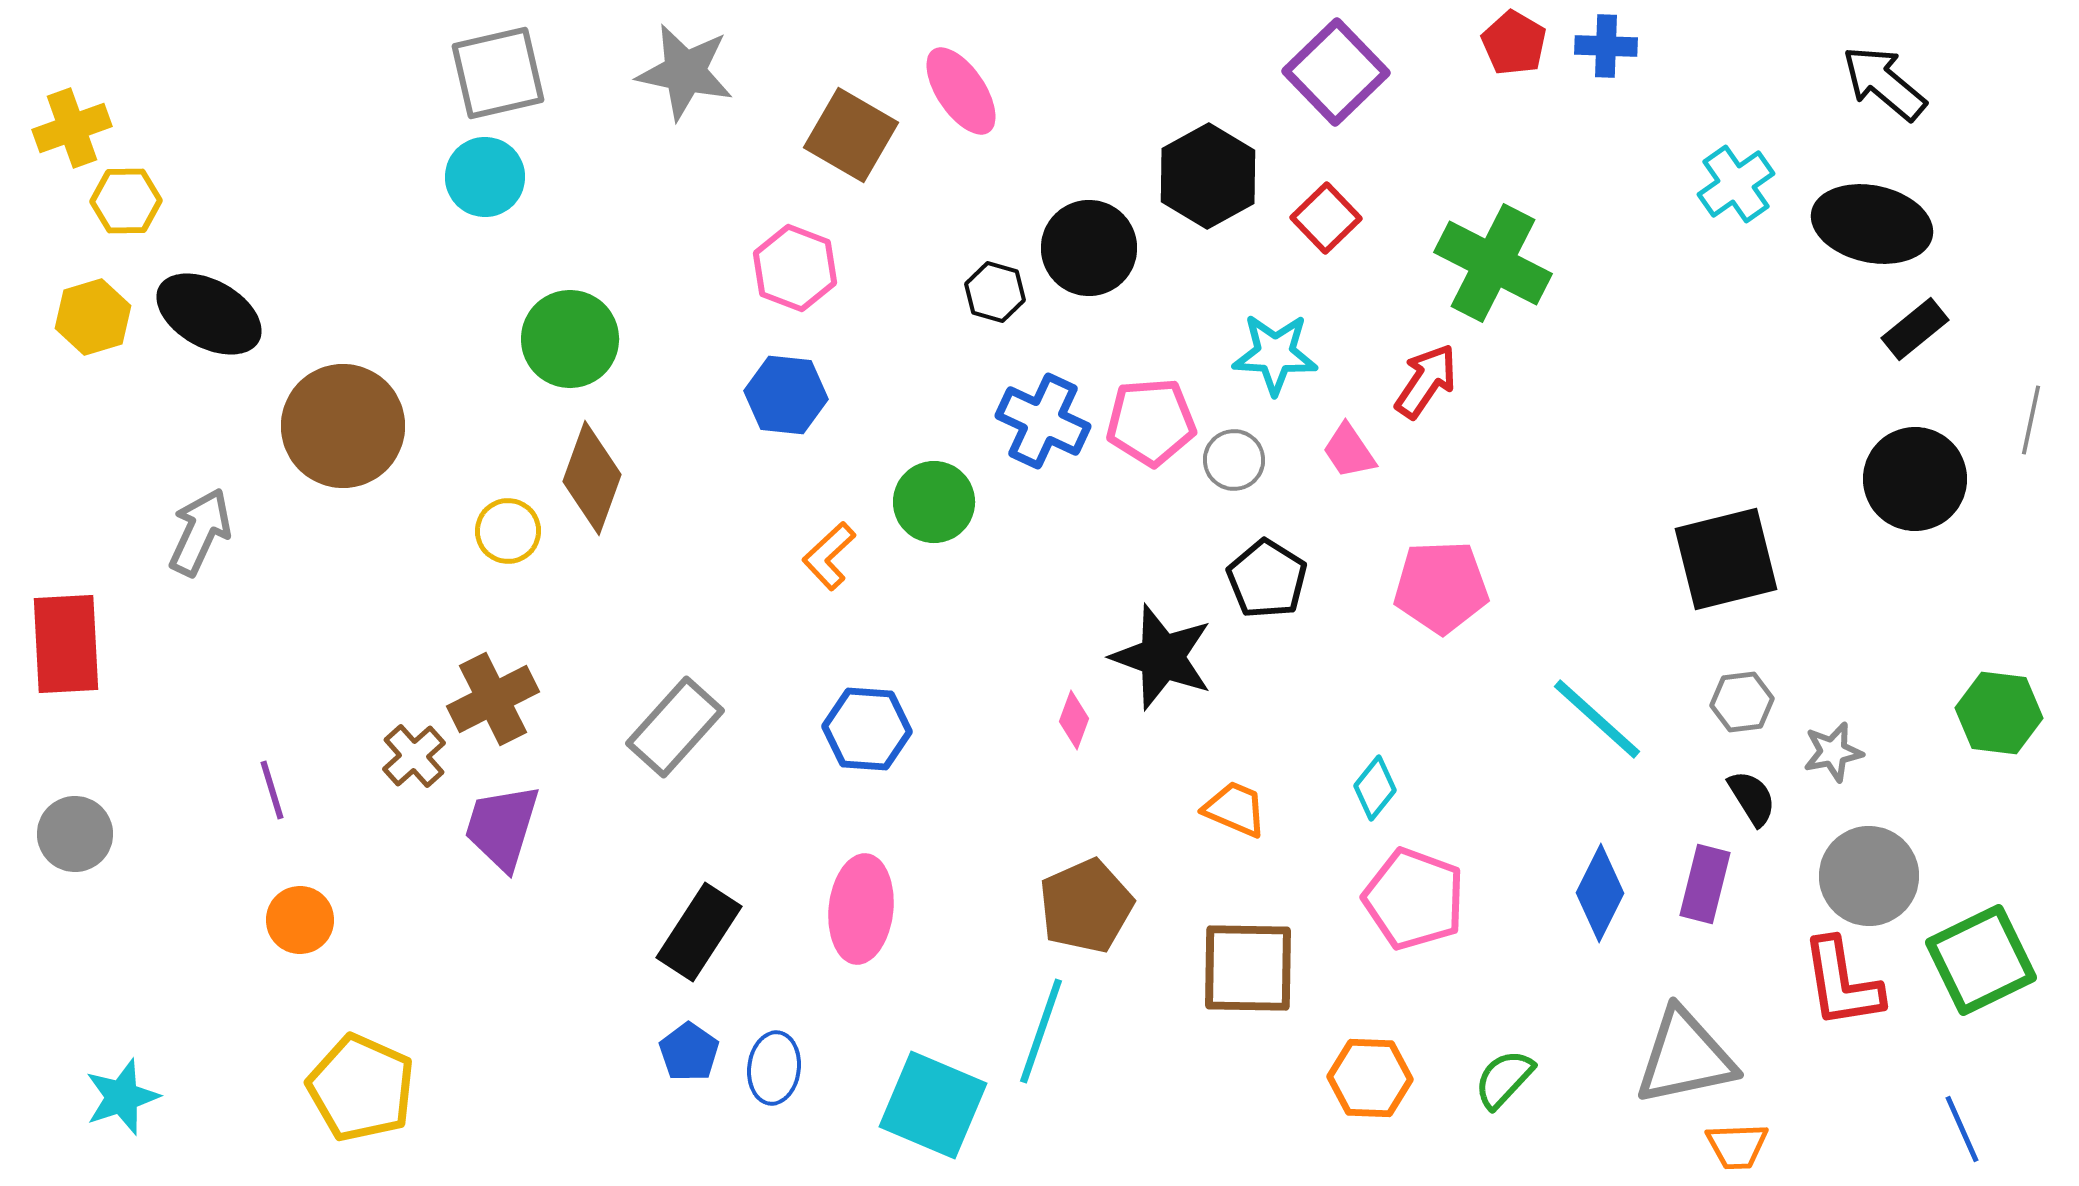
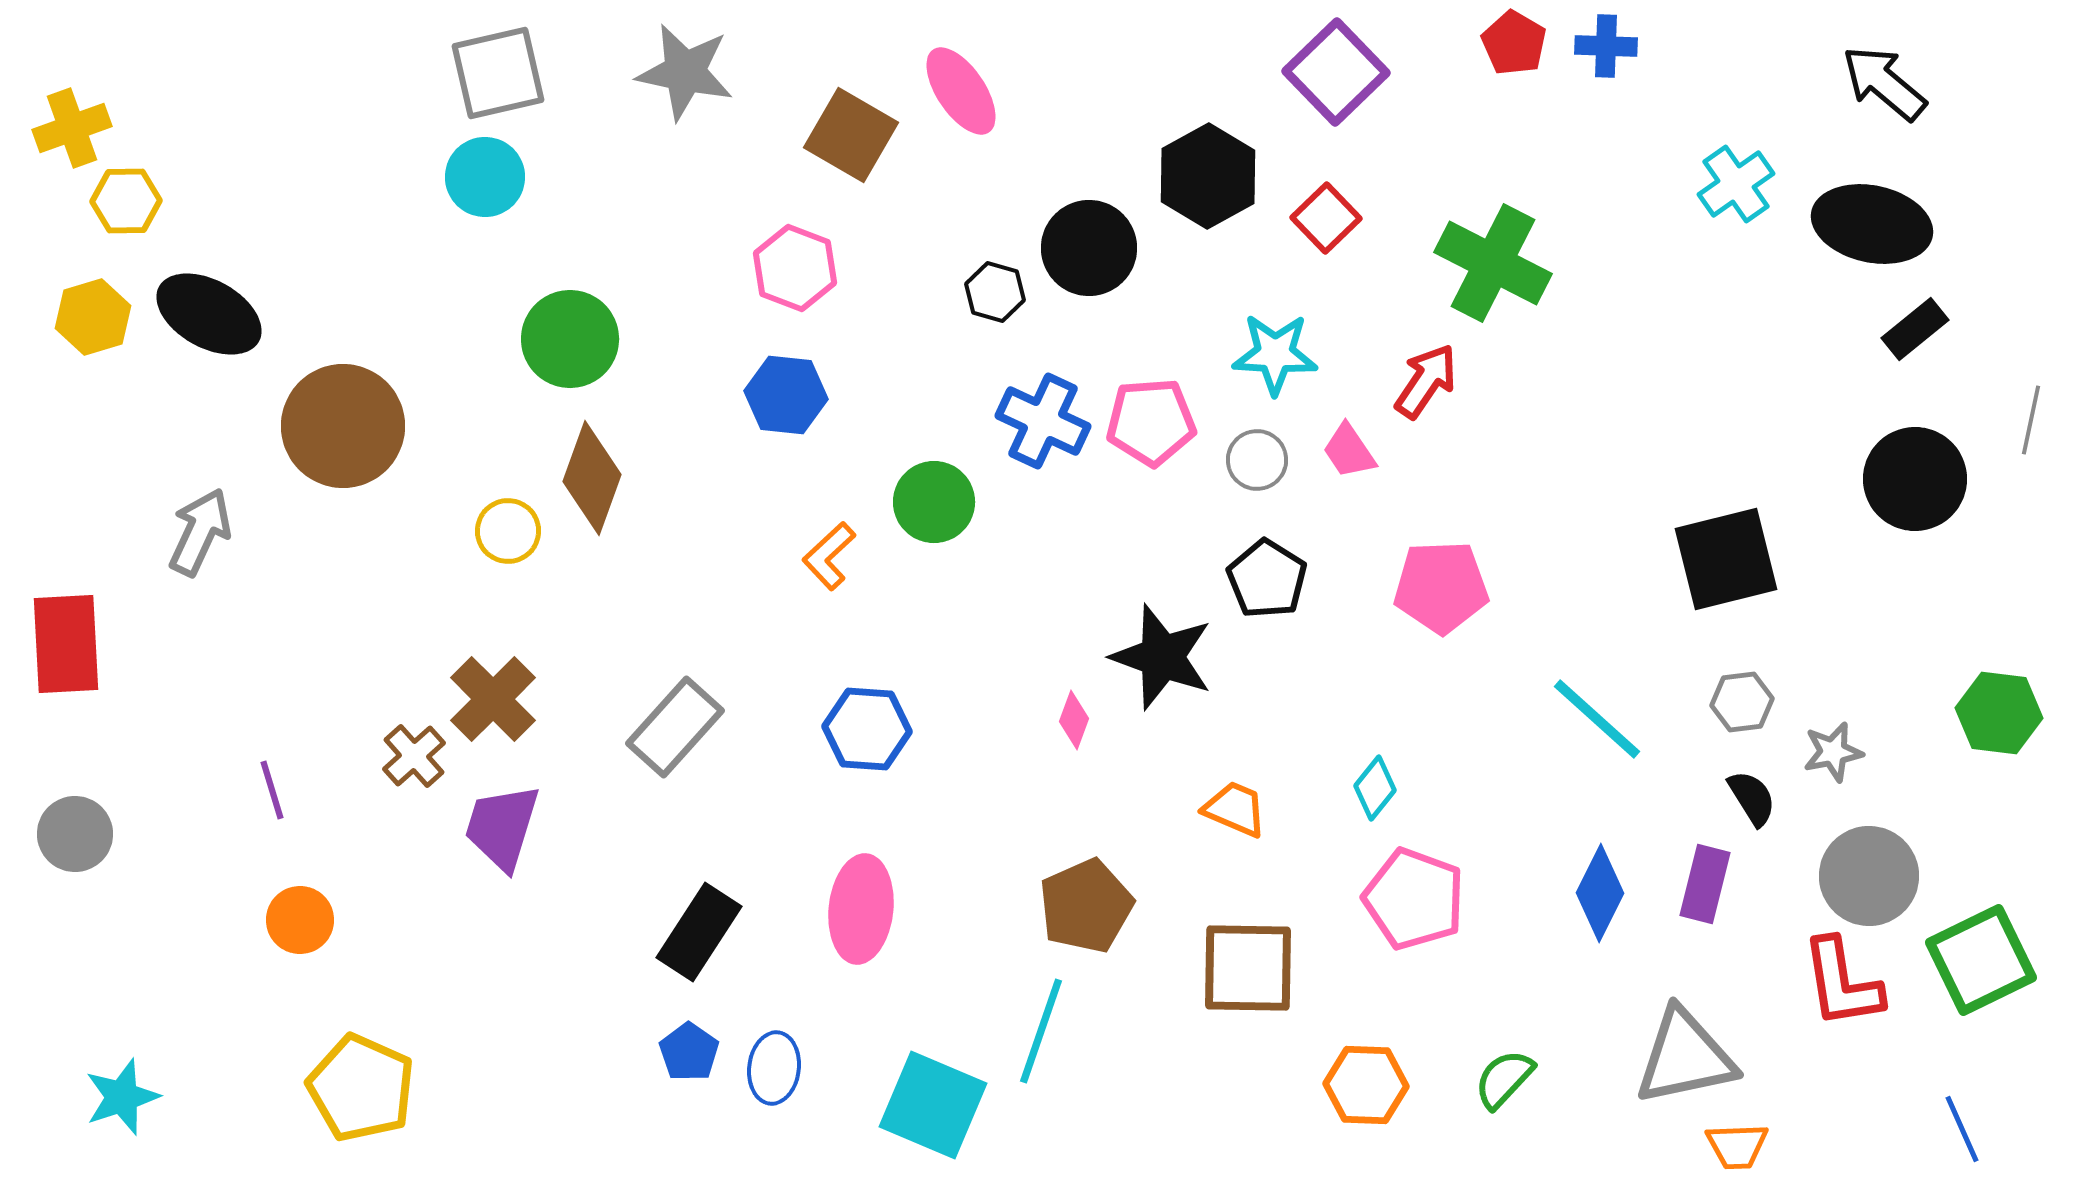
gray circle at (1234, 460): moved 23 px right
brown cross at (493, 699): rotated 18 degrees counterclockwise
orange hexagon at (1370, 1078): moved 4 px left, 7 px down
